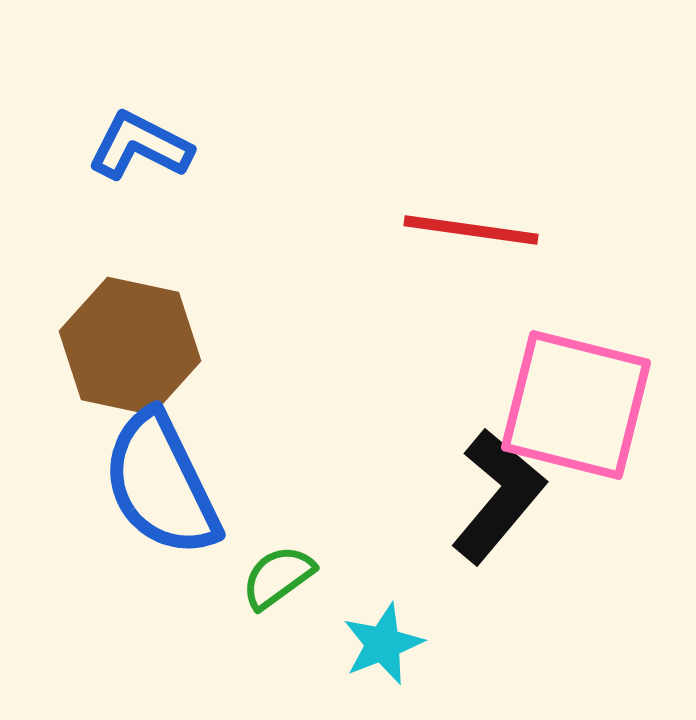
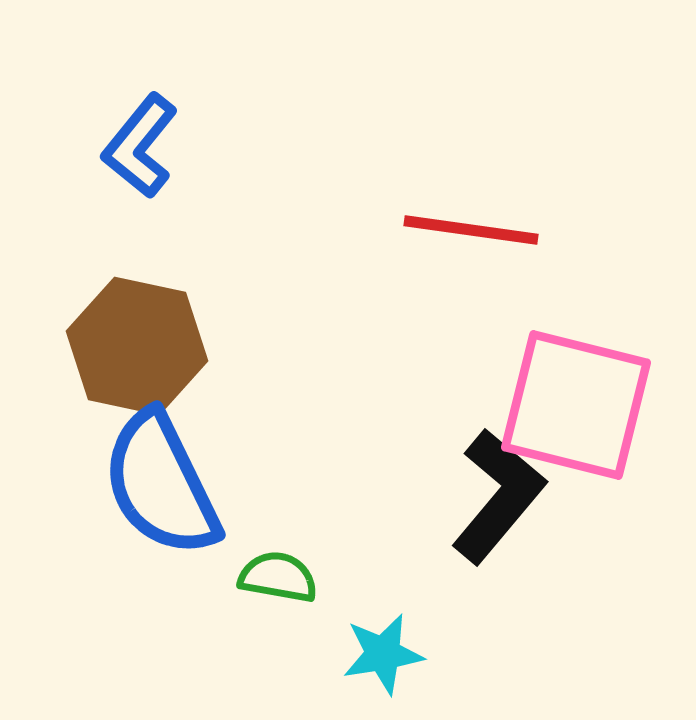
blue L-shape: rotated 78 degrees counterclockwise
brown hexagon: moved 7 px right
green semicircle: rotated 46 degrees clockwise
cyan star: moved 10 px down; rotated 12 degrees clockwise
